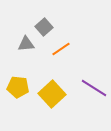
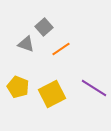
gray triangle: rotated 24 degrees clockwise
yellow pentagon: rotated 15 degrees clockwise
yellow square: rotated 16 degrees clockwise
